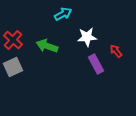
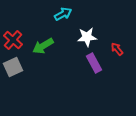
green arrow: moved 4 px left; rotated 50 degrees counterclockwise
red arrow: moved 1 px right, 2 px up
purple rectangle: moved 2 px left, 1 px up
